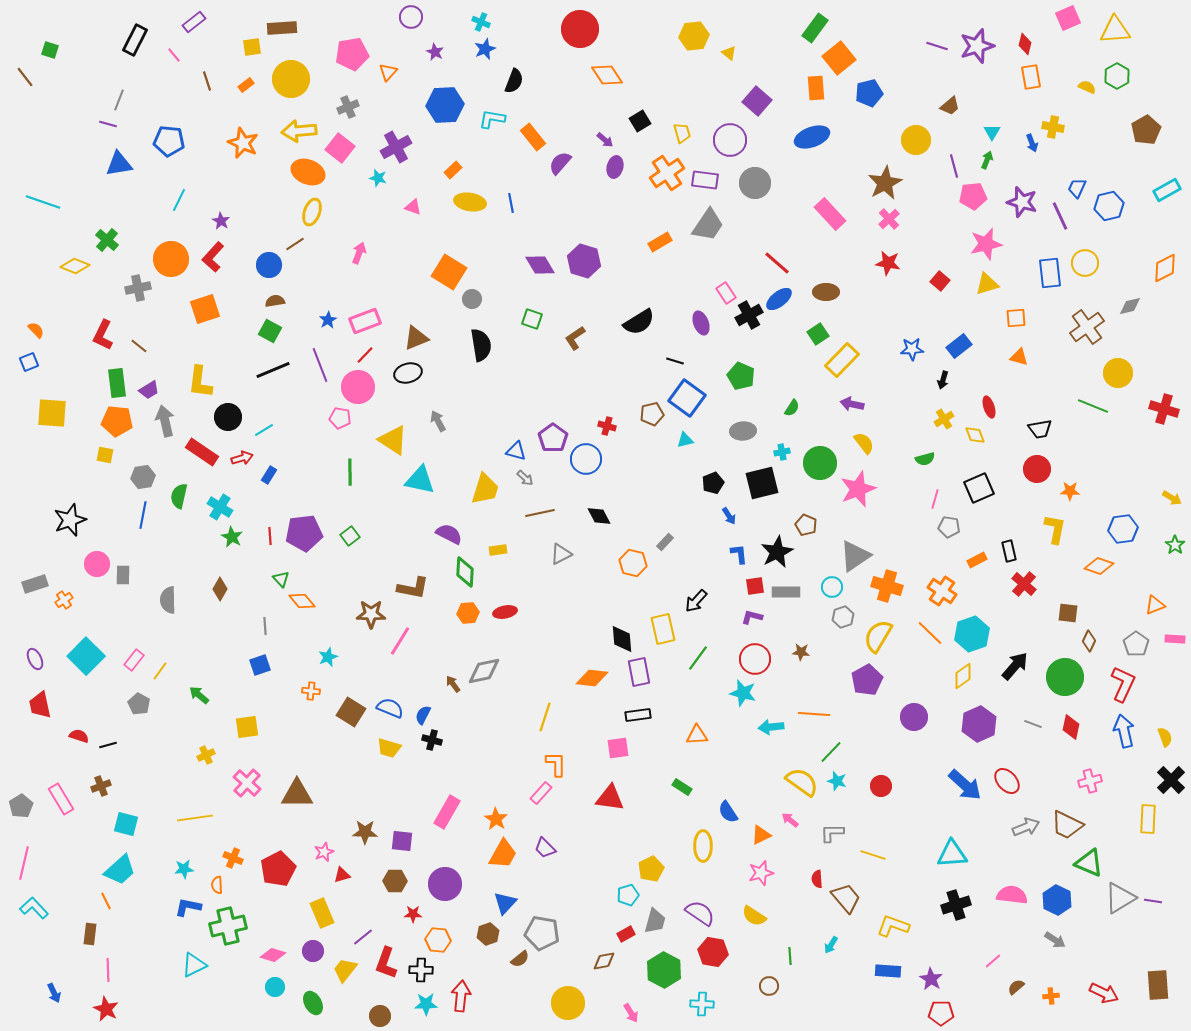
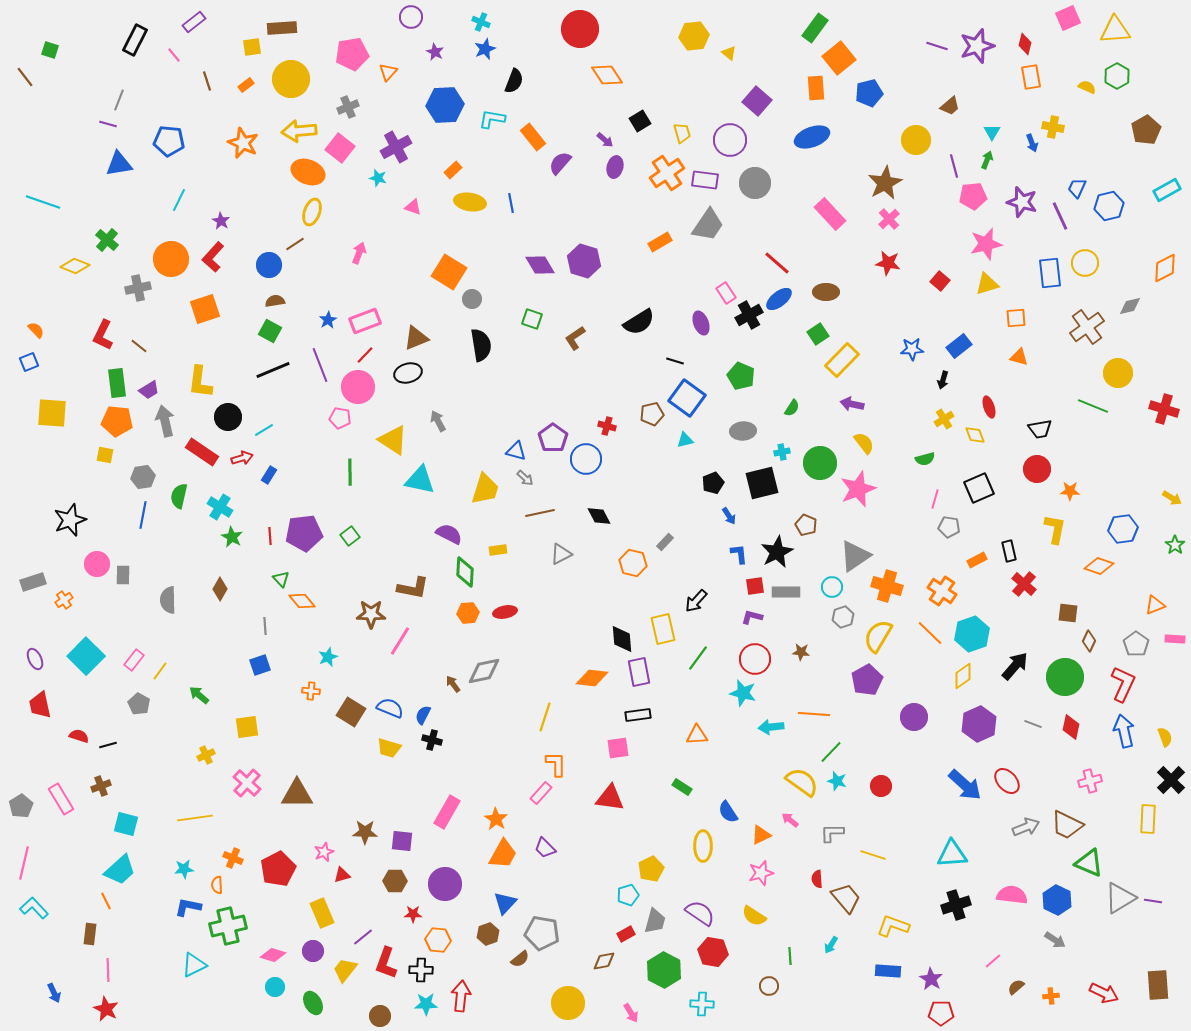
gray rectangle at (35, 584): moved 2 px left, 2 px up
